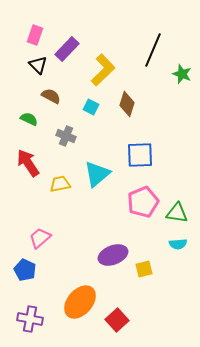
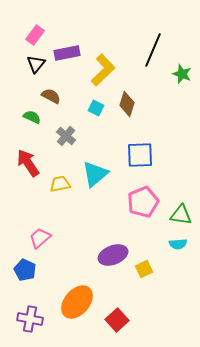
pink rectangle: rotated 18 degrees clockwise
purple rectangle: moved 4 px down; rotated 35 degrees clockwise
black triangle: moved 2 px left, 1 px up; rotated 24 degrees clockwise
cyan square: moved 5 px right, 1 px down
green semicircle: moved 3 px right, 2 px up
gray cross: rotated 18 degrees clockwise
cyan triangle: moved 2 px left
green triangle: moved 4 px right, 2 px down
yellow square: rotated 12 degrees counterclockwise
orange ellipse: moved 3 px left
